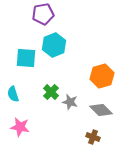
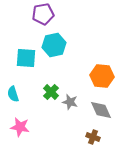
cyan hexagon: rotated 10 degrees clockwise
orange hexagon: rotated 20 degrees clockwise
gray diamond: rotated 20 degrees clockwise
